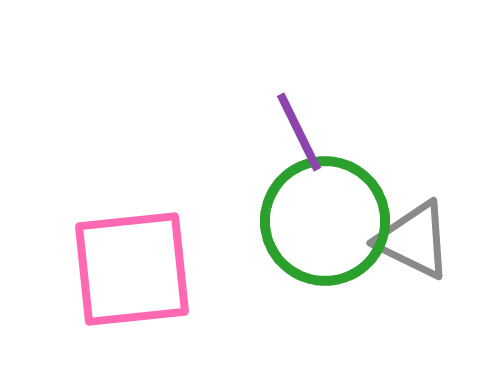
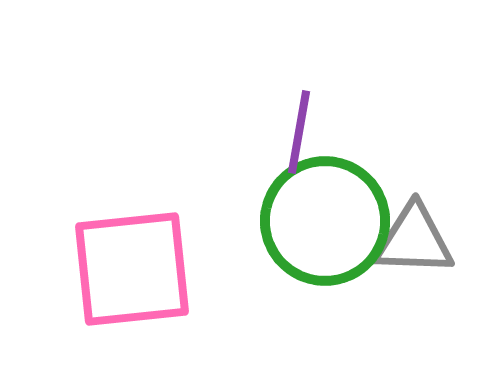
purple line: rotated 36 degrees clockwise
gray triangle: rotated 24 degrees counterclockwise
